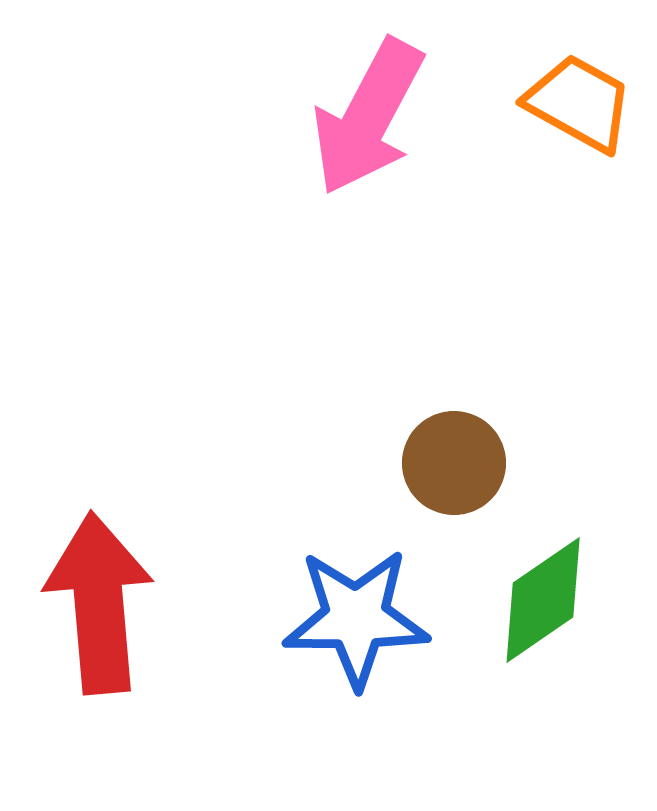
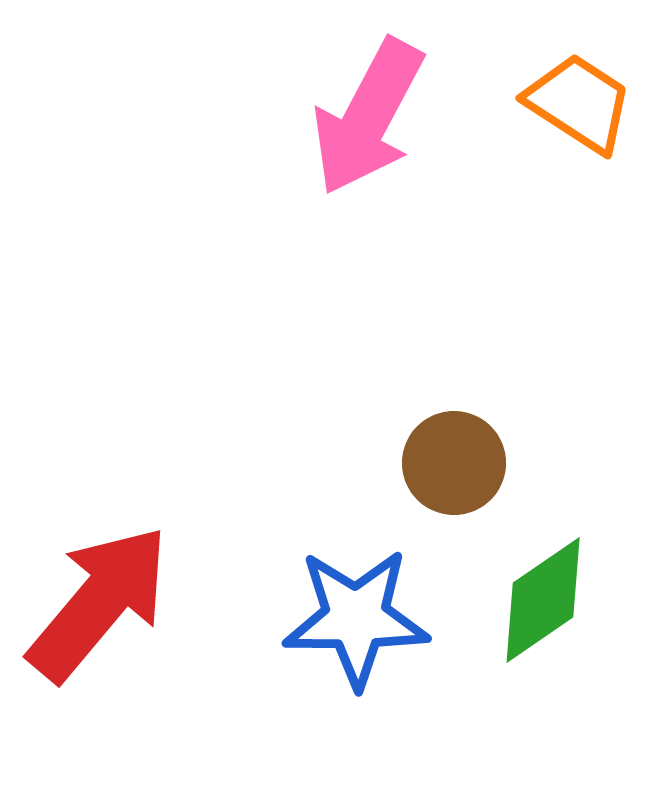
orange trapezoid: rotated 4 degrees clockwise
red arrow: rotated 45 degrees clockwise
